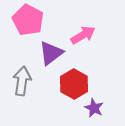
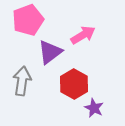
pink pentagon: rotated 24 degrees clockwise
purple triangle: moved 1 px left, 1 px up
